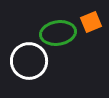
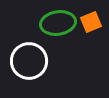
green ellipse: moved 10 px up
